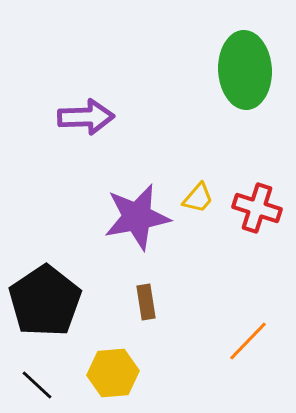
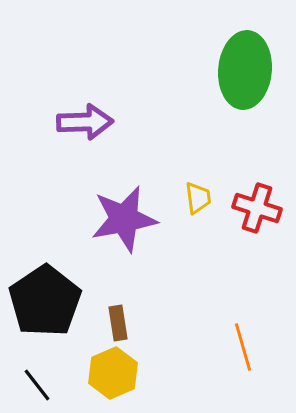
green ellipse: rotated 8 degrees clockwise
purple arrow: moved 1 px left, 5 px down
yellow trapezoid: rotated 48 degrees counterclockwise
purple star: moved 13 px left, 2 px down
brown rectangle: moved 28 px left, 21 px down
orange line: moved 5 px left, 6 px down; rotated 60 degrees counterclockwise
yellow hexagon: rotated 18 degrees counterclockwise
black line: rotated 9 degrees clockwise
